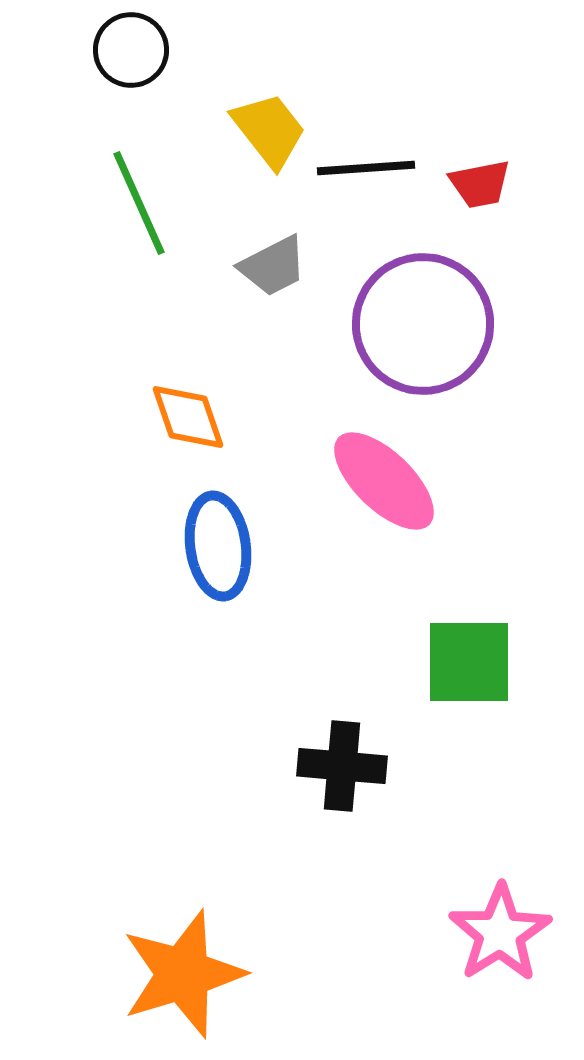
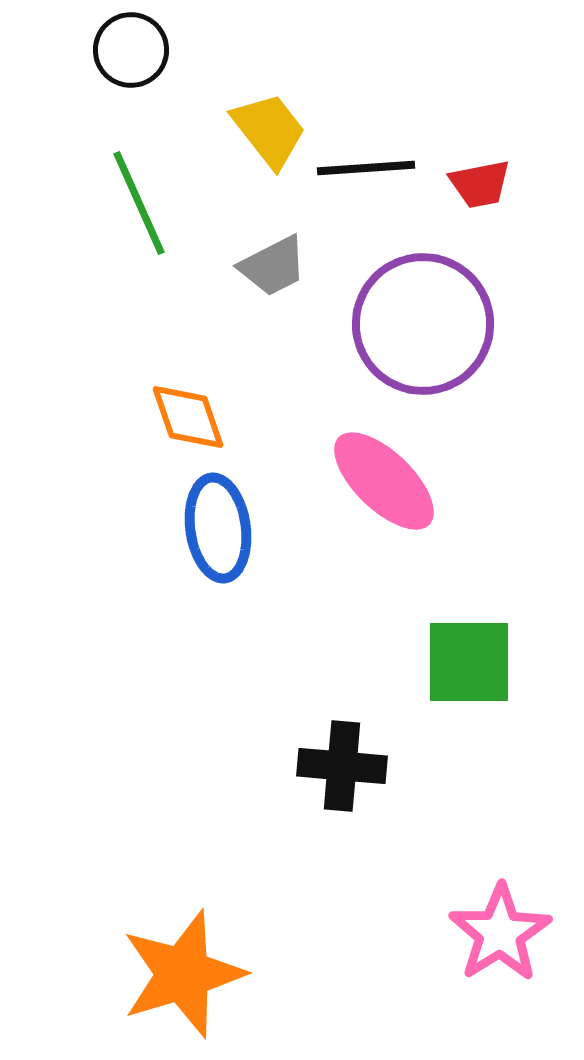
blue ellipse: moved 18 px up
